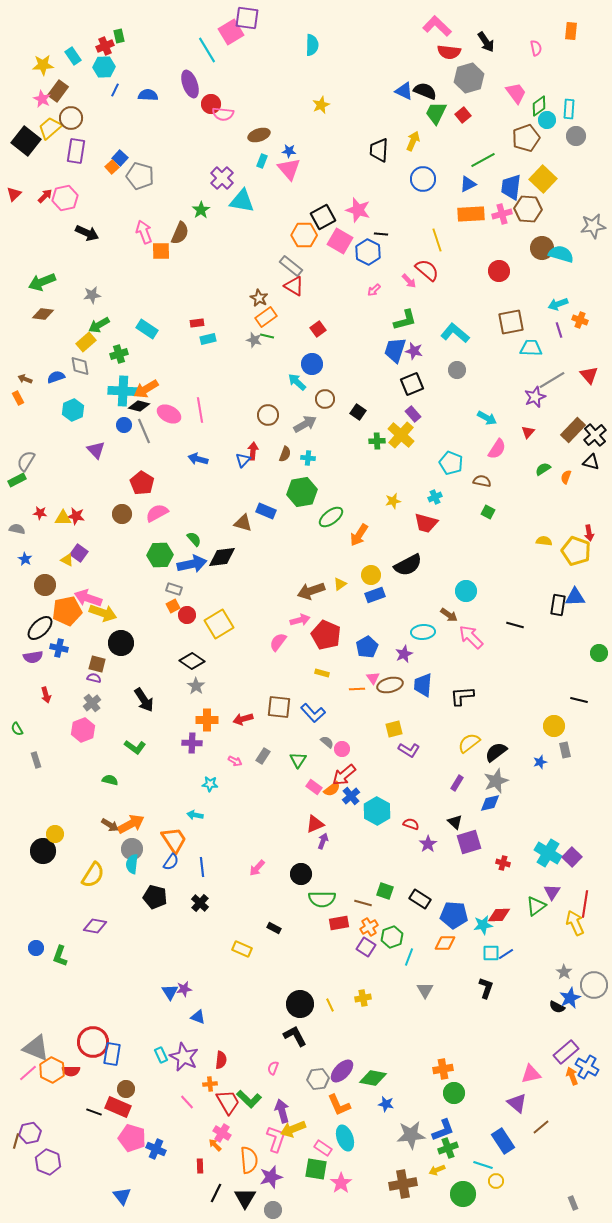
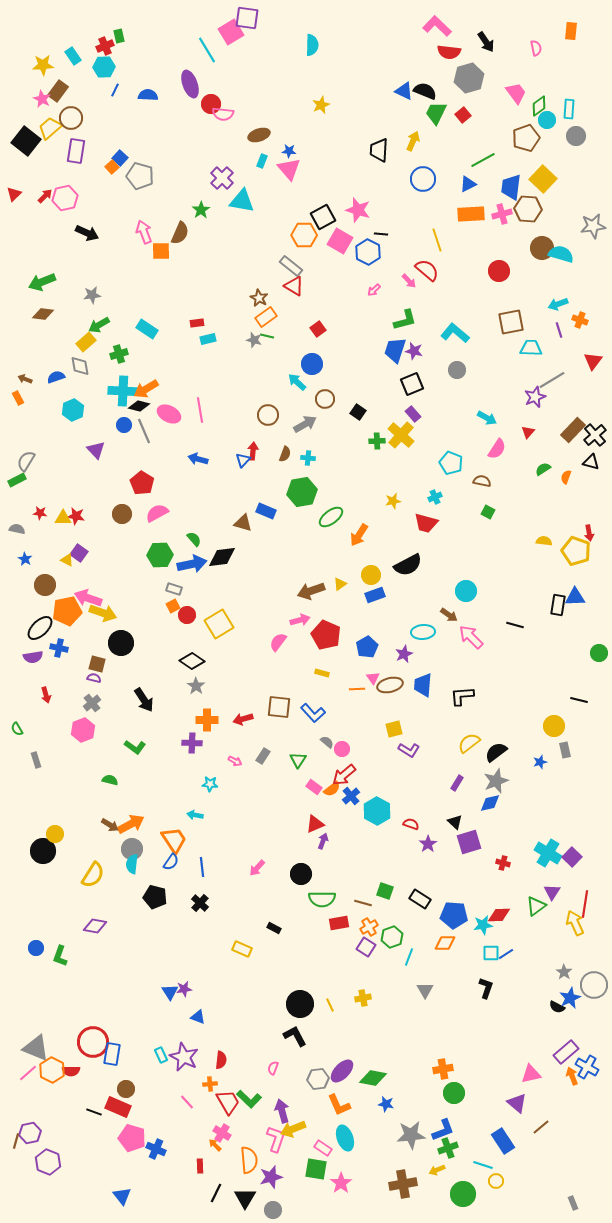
red triangle at (589, 375): moved 4 px right, 14 px up; rotated 18 degrees clockwise
